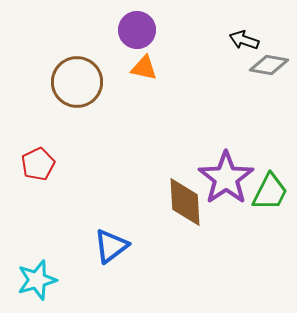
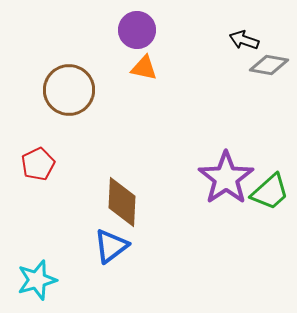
brown circle: moved 8 px left, 8 px down
green trapezoid: rotated 21 degrees clockwise
brown diamond: moved 63 px left; rotated 6 degrees clockwise
